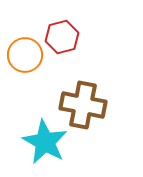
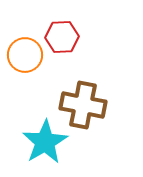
red hexagon: rotated 12 degrees clockwise
cyan star: rotated 12 degrees clockwise
